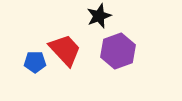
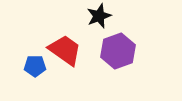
red trapezoid: rotated 12 degrees counterclockwise
blue pentagon: moved 4 px down
